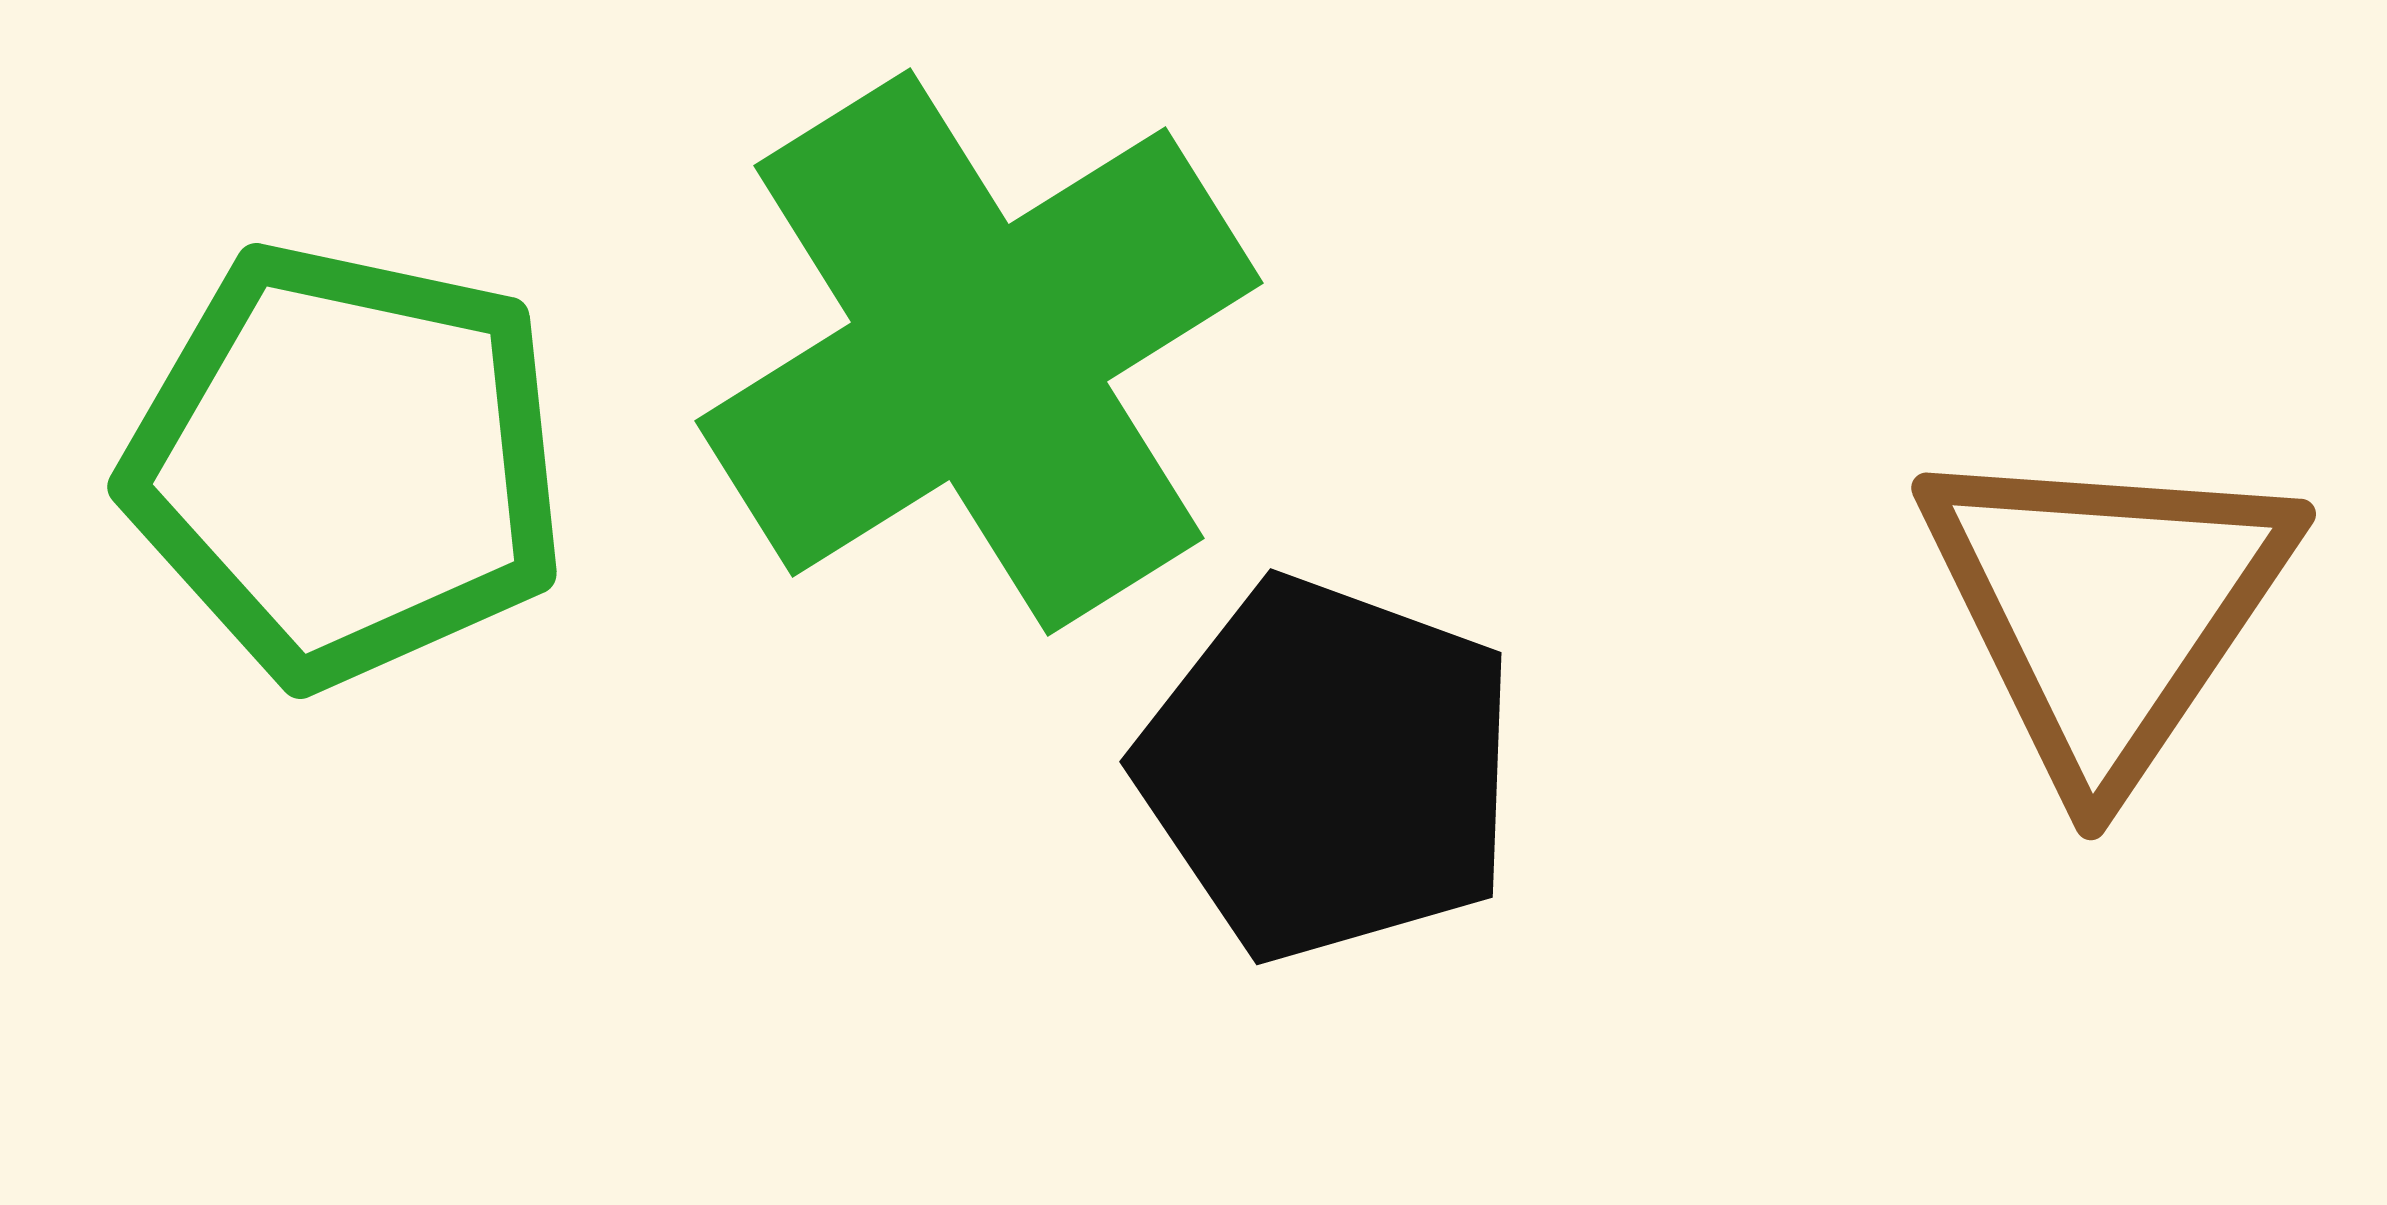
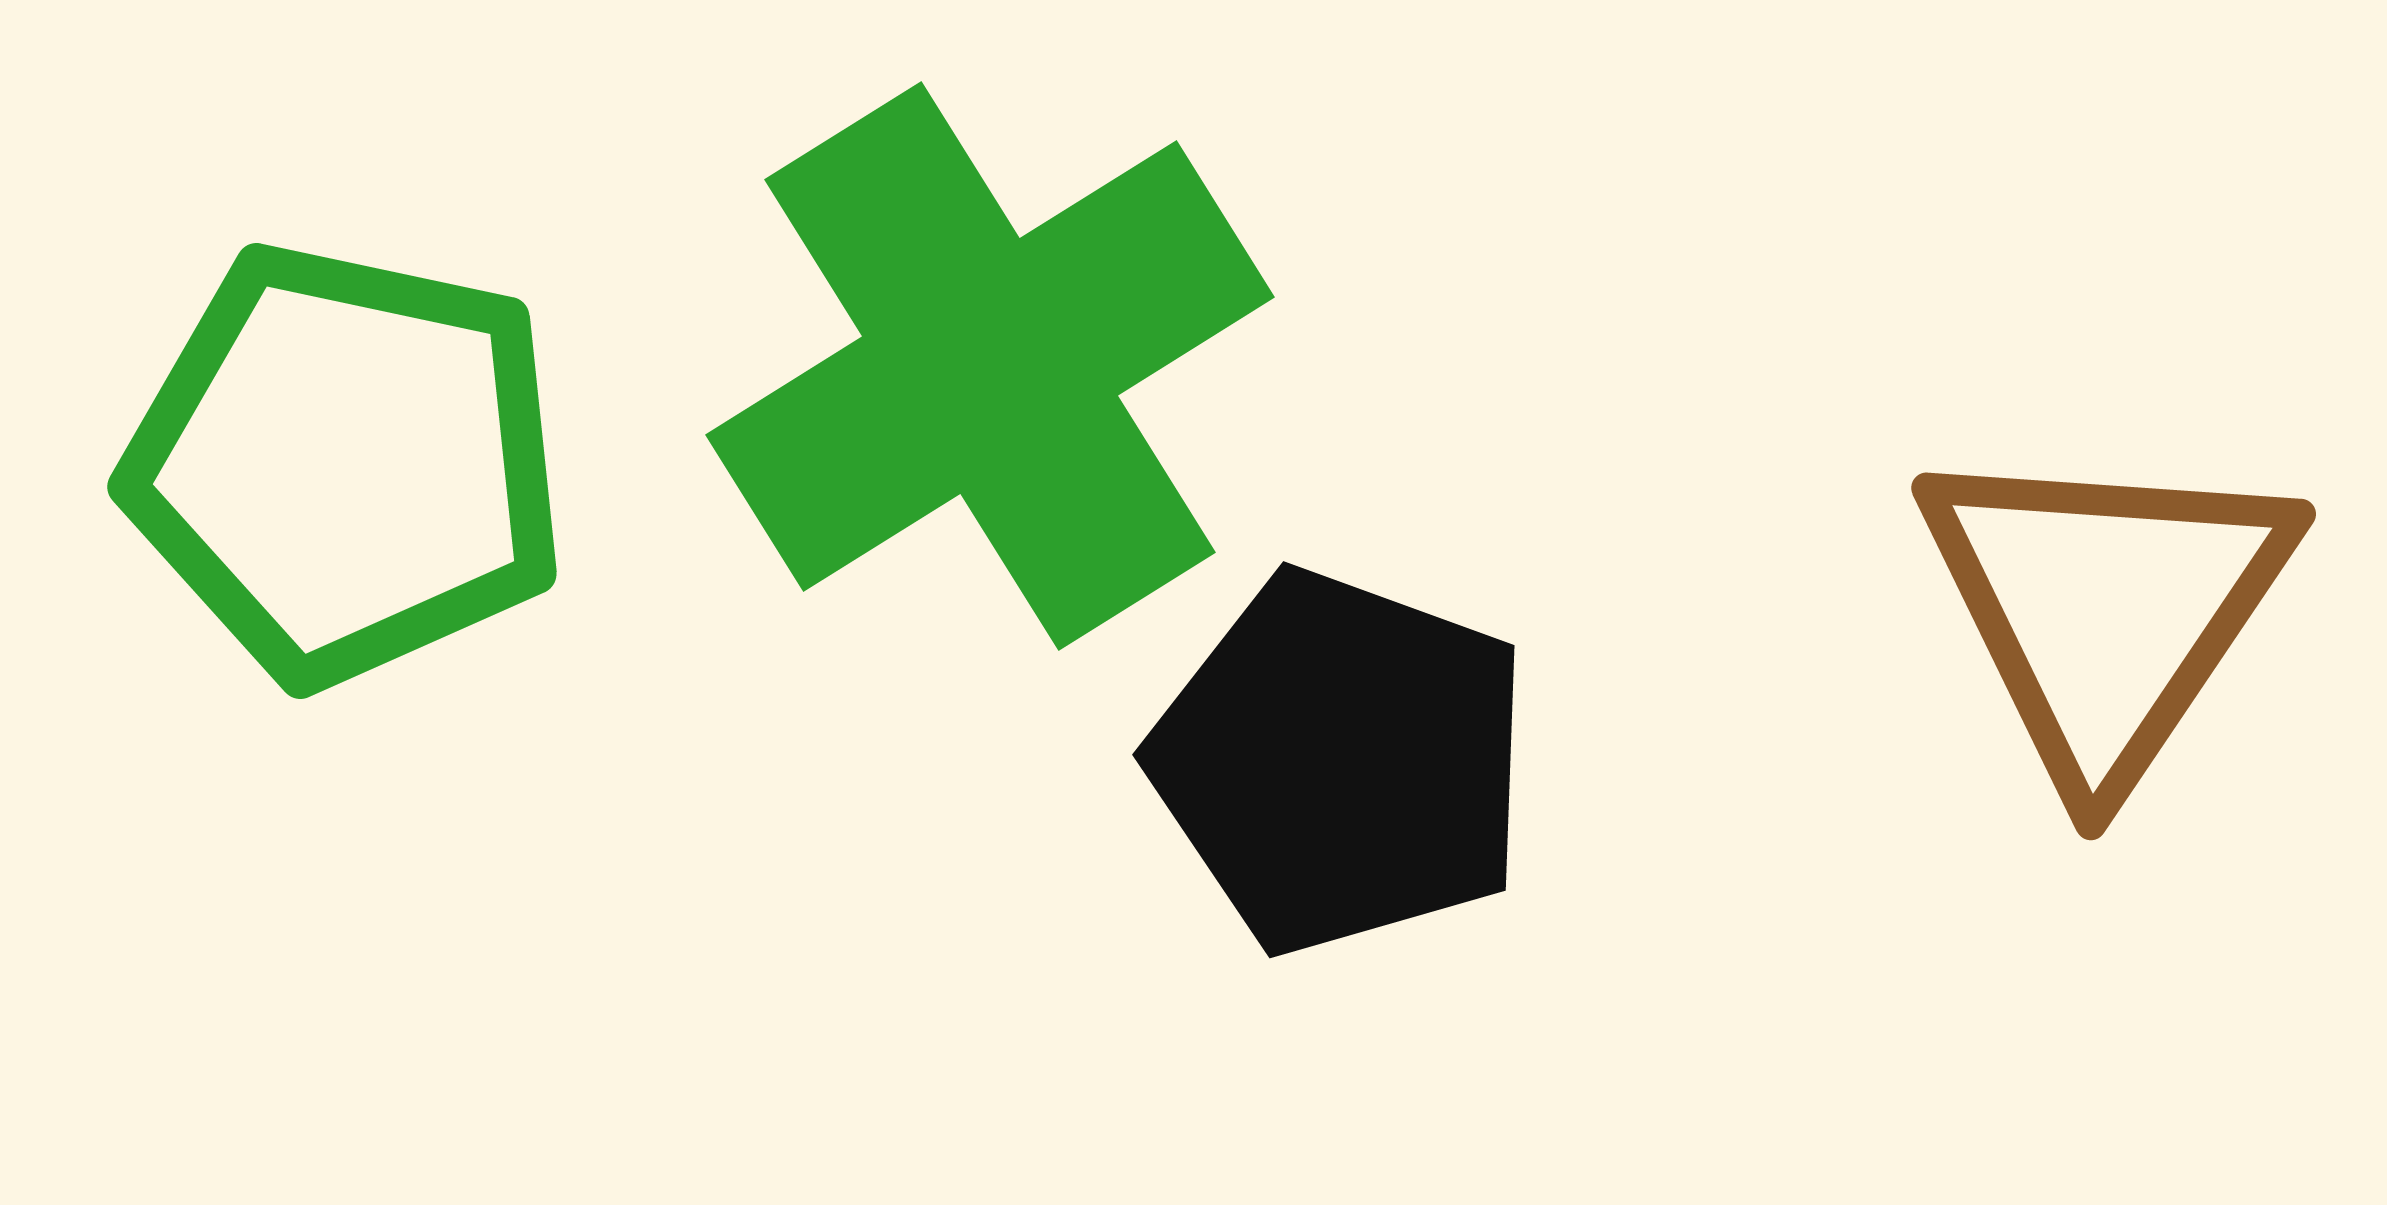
green cross: moved 11 px right, 14 px down
black pentagon: moved 13 px right, 7 px up
